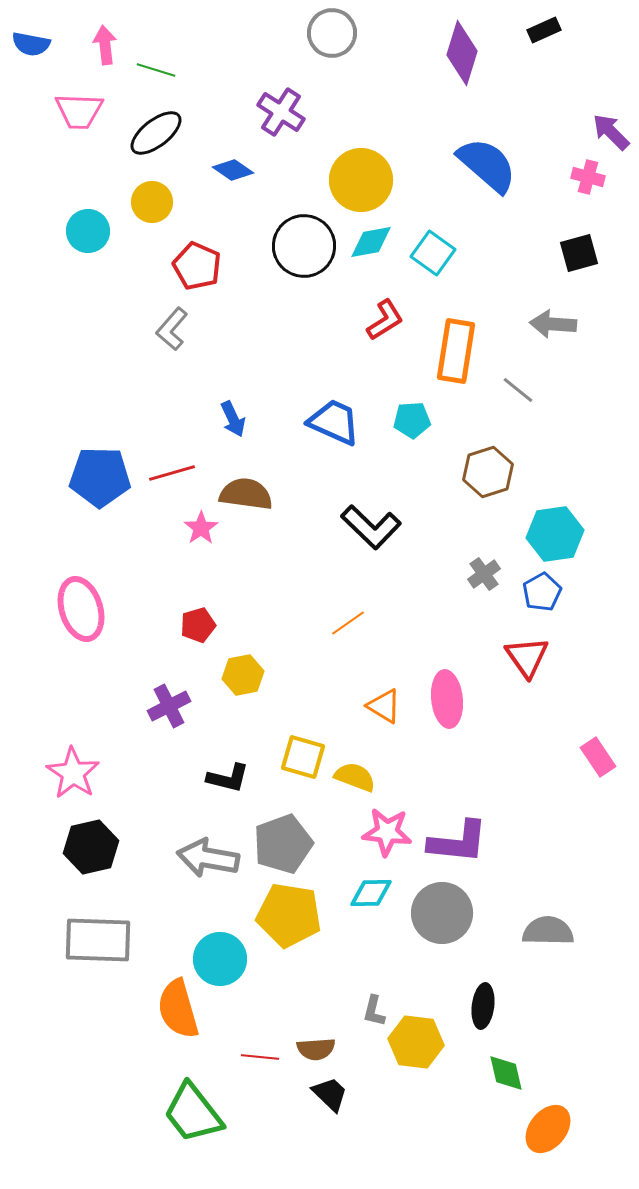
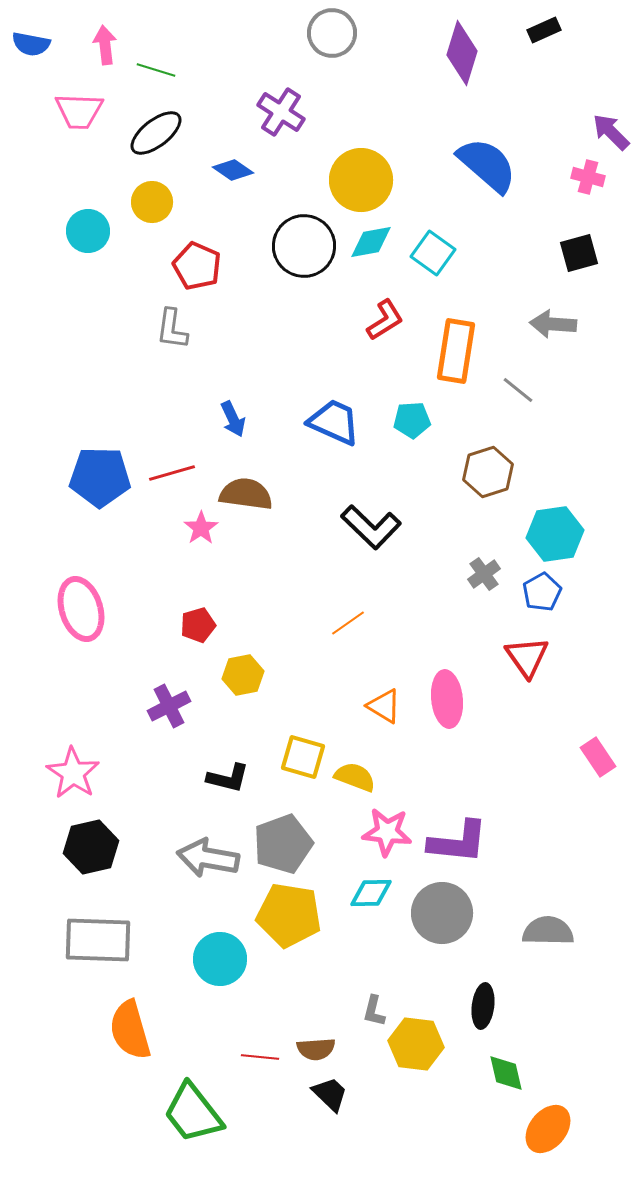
gray L-shape at (172, 329): rotated 33 degrees counterclockwise
orange semicircle at (178, 1009): moved 48 px left, 21 px down
yellow hexagon at (416, 1042): moved 2 px down
